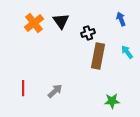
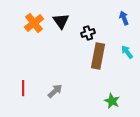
blue arrow: moved 3 px right, 1 px up
green star: rotated 28 degrees clockwise
